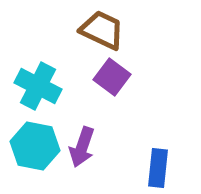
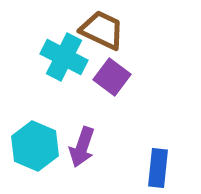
cyan cross: moved 26 px right, 29 px up
cyan hexagon: rotated 12 degrees clockwise
